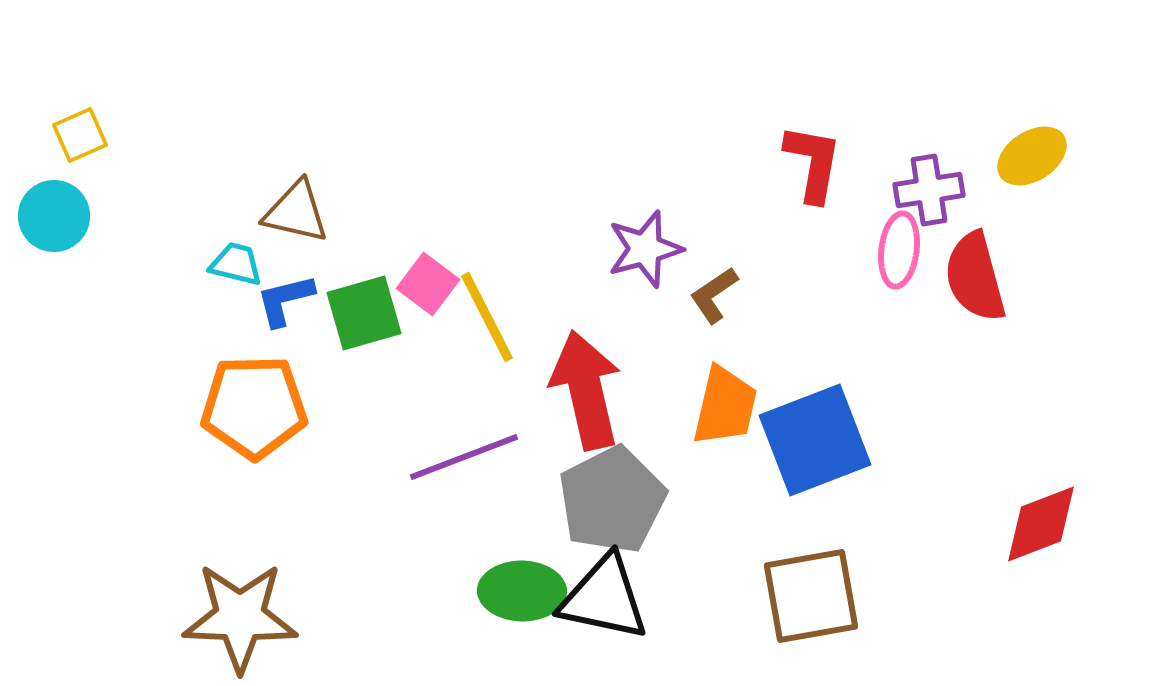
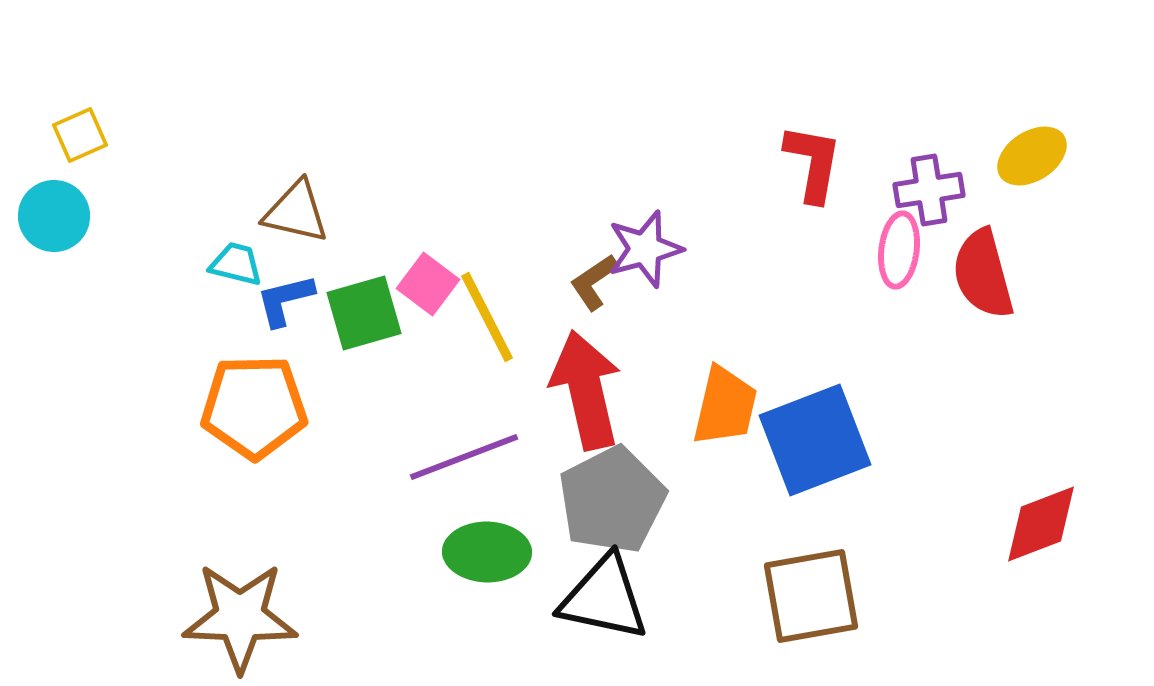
red semicircle: moved 8 px right, 3 px up
brown L-shape: moved 120 px left, 13 px up
green ellipse: moved 35 px left, 39 px up
